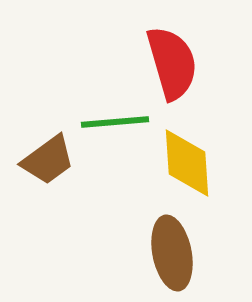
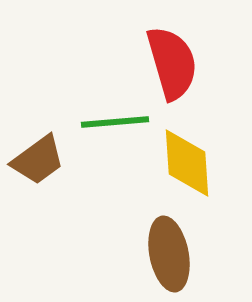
brown trapezoid: moved 10 px left
brown ellipse: moved 3 px left, 1 px down
